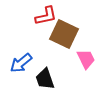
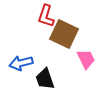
red L-shape: rotated 120 degrees clockwise
blue arrow: rotated 25 degrees clockwise
